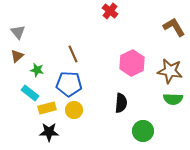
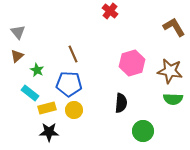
pink hexagon: rotated 10 degrees clockwise
green star: rotated 16 degrees clockwise
